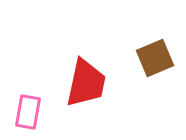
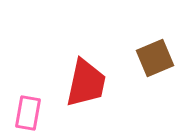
pink rectangle: moved 1 px down
